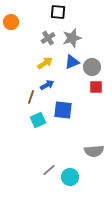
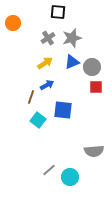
orange circle: moved 2 px right, 1 px down
cyan square: rotated 28 degrees counterclockwise
